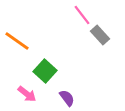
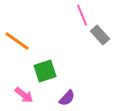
pink line: rotated 15 degrees clockwise
green square: rotated 30 degrees clockwise
pink arrow: moved 3 px left, 1 px down
purple semicircle: rotated 78 degrees clockwise
